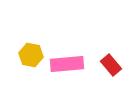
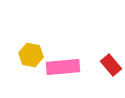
pink rectangle: moved 4 px left, 3 px down
